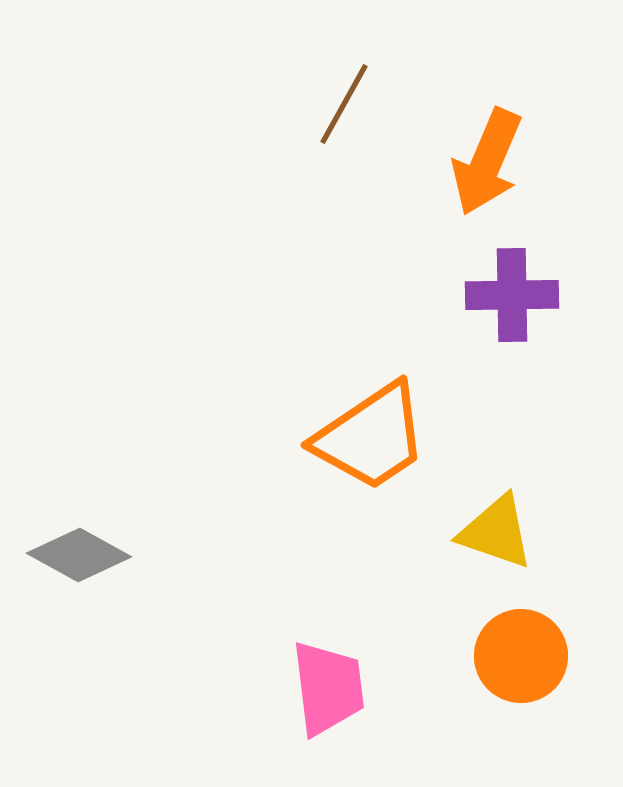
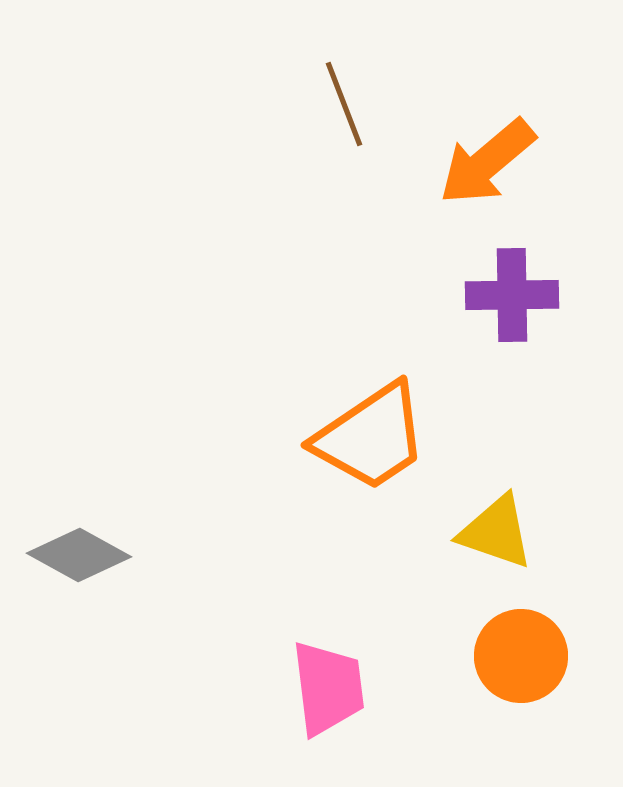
brown line: rotated 50 degrees counterclockwise
orange arrow: rotated 27 degrees clockwise
